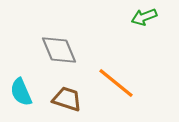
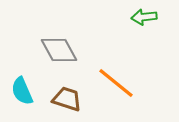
green arrow: rotated 15 degrees clockwise
gray diamond: rotated 6 degrees counterclockwise
cyan semicircle: moved 1 px right, 1 px up
